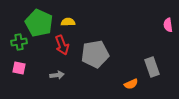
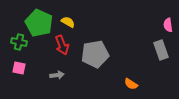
yellow semicircle: rotated 32 degrees clockwise
green cross: rotated 21 degrees clockwise
gray rectangle: moved 9 px right, 17 px up
orange semicircle: rotated 56 degrees clockwise
